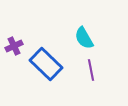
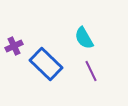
purple line: moved 1 px down; rotated 15 degrees counterclockwise
